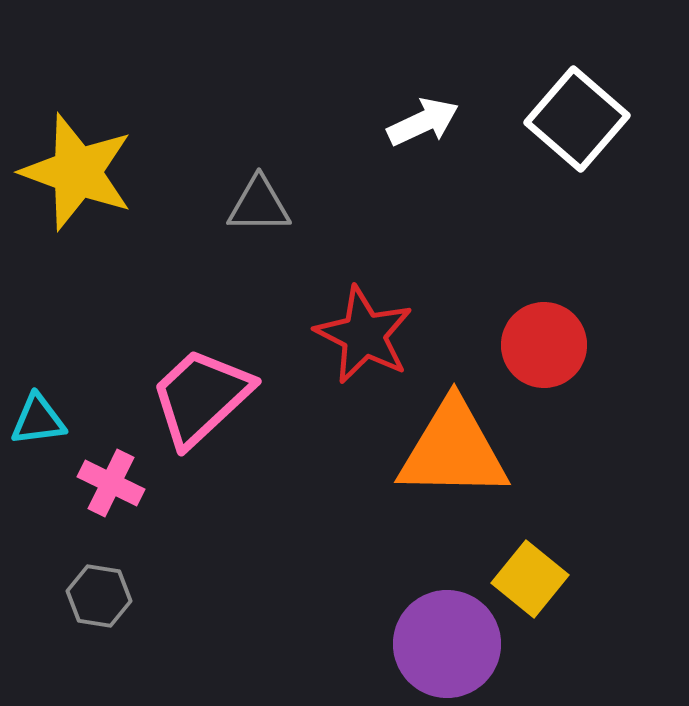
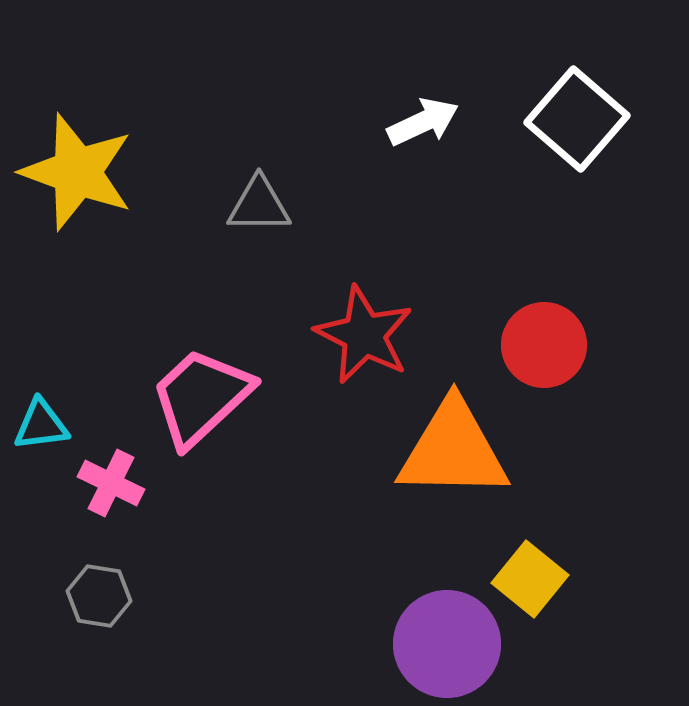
cyan triangle: moved 3 px right, 5 px down
